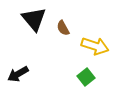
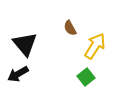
black triangle: moved 9 px left, 25 px down
brown semicircle: moved 7 px right
yellow arrow: rotated 76 degrees counterclockwise
